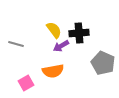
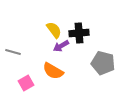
gray line: moved 3 px left, 8 px down
gray pentagon: rotated 10 degrees counterclockwise
orange semicircle: rotated 40 degrees clockwise
